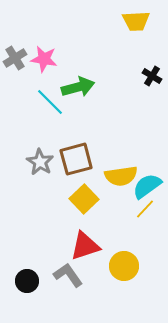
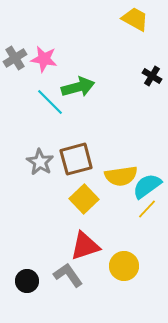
yellow trapezoid: moved 1 px left, 2 px up; rotated 148 degrees counterclockwise
yellow line: moved 2 px right
